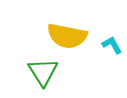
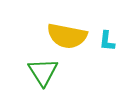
cyan L-shape: moved 5 px left, 4 px up; rotated 145 degrees counterclockwise
